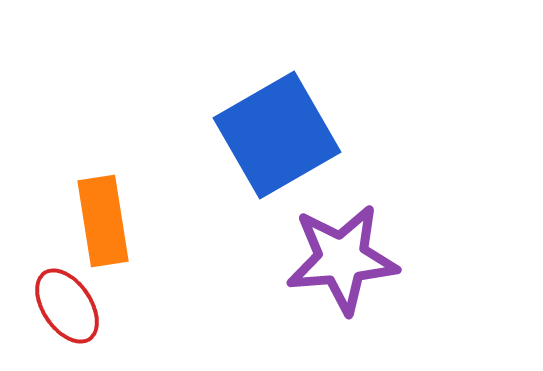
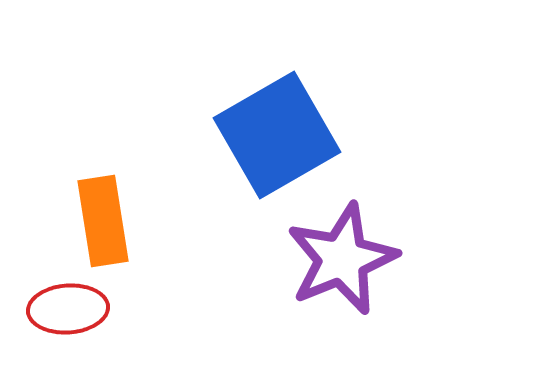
purple star: rotated 17 degrees counterclockwise
red ellipse: moved 1 px right, 3 px down; rotated 60 degrees counterclockwise
